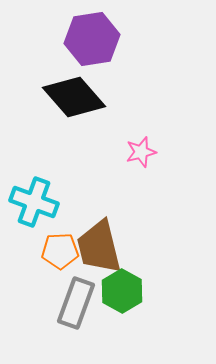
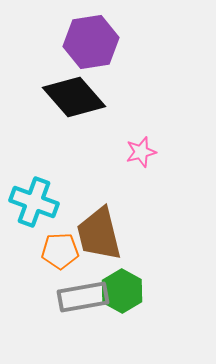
purple hexagon: moved 1 px left, 3 px down
brown trapezoid: moved 13 px up
gray rectangle: moved 7 px right, 6 px up; rotated 60 degrees clockwise
